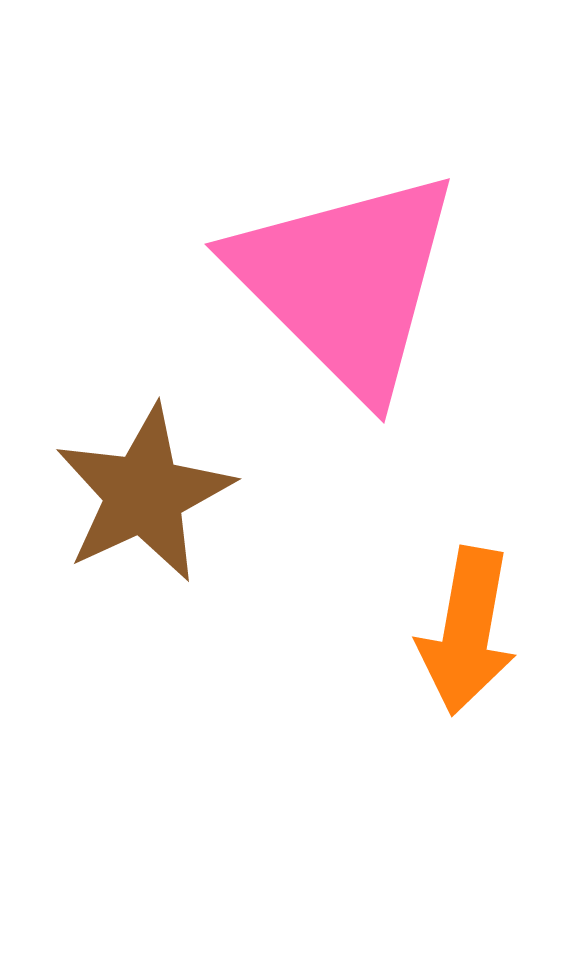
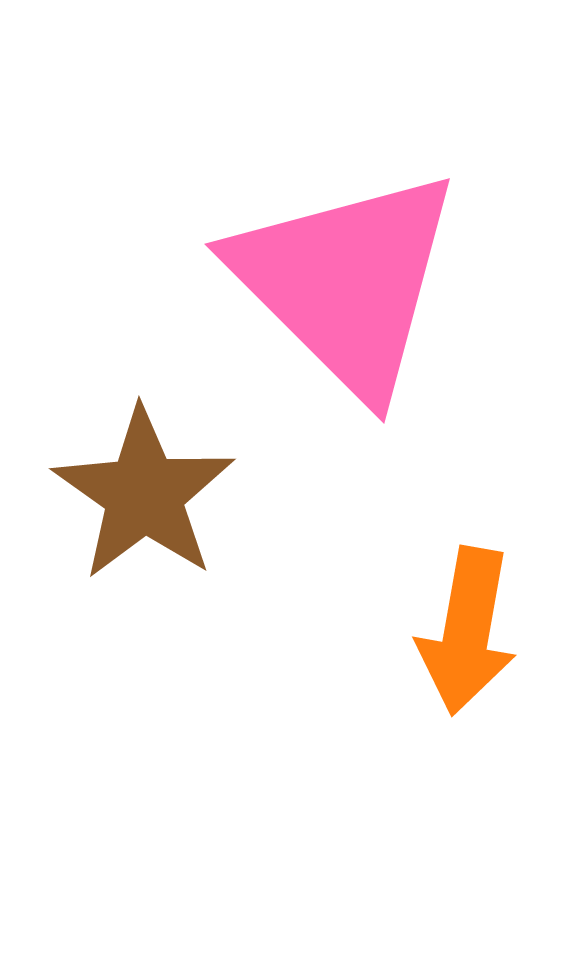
brown star: rotated 12 degrees counterclockwise
